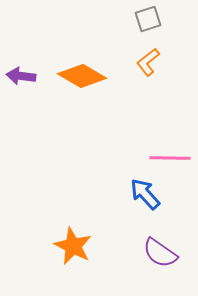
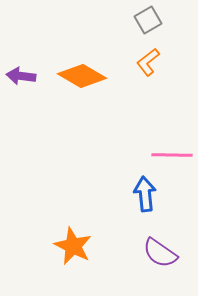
gray square: moved 1 px down; rotated 12 degrees counterclockwise
pink line: moved 2 px right, 3 px up
blue arrow: rotated 36 degrees clockwise
